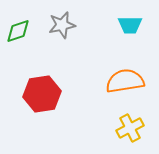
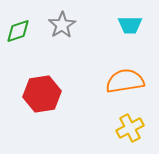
gray star: rotated 20 degrees counterclockwise
